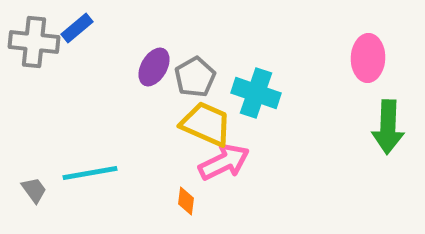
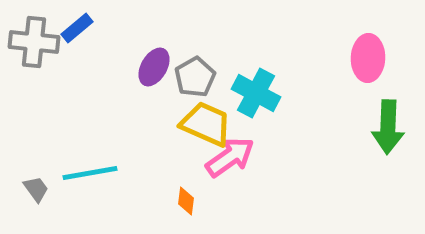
cyan cross: rotated 9 degrees clockwise
pink arrow: moved 6 px right, 5 px up; rotated 9 degrees counterclockwise
gray trapezoid: moved 2 px right, 1 px up
